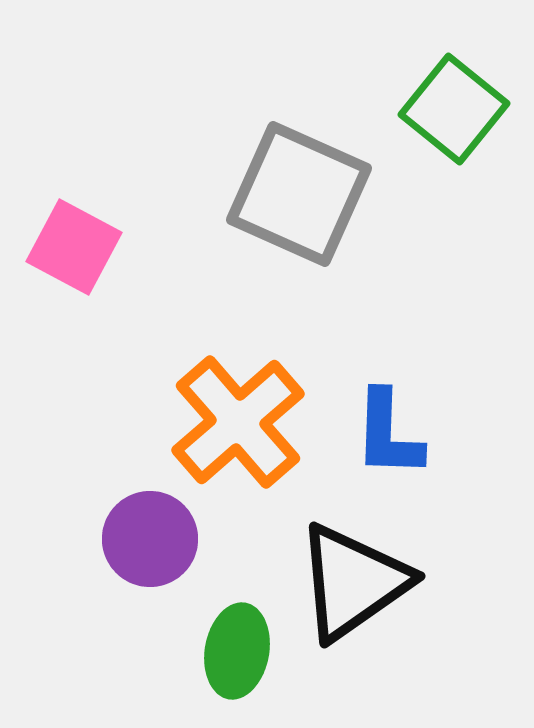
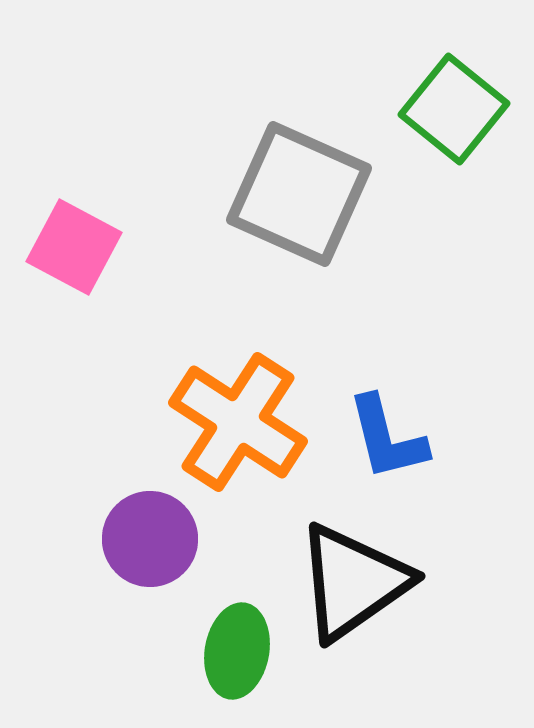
orange cross: rotated 16 degrees counterclockwise
blue L-shape: moved 1 px left, 4 px down; rotated 16 degrees counterclockwise
